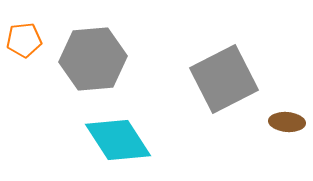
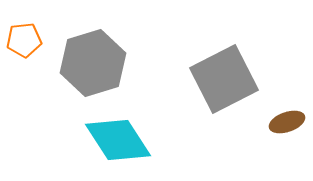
gray hexagon: moved 4 px down; rotated 12 degrees counterclockwise
brown ellipse: rotated 24 degrees counterclockwise
